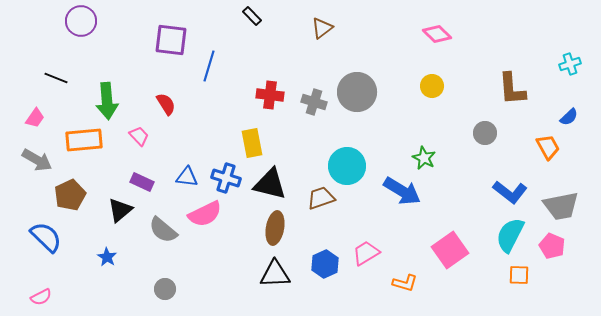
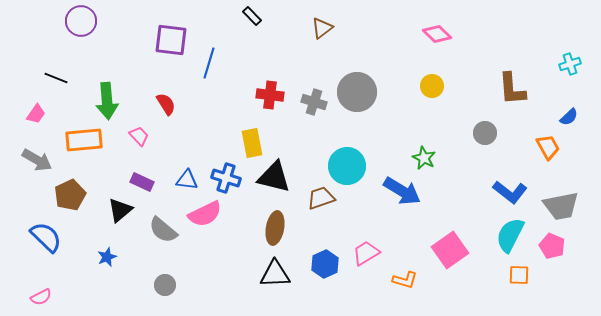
blue line at (209, 66): moved 3 px up
pink trapezoid at (35, 118): moved 1 px right, 4 px up
blue triangle at (187, 177): moved 3 px down
black triangle at (270, 184): moved 4 px right, 7 px up
blue star at (107, 257): rotated 18 degrees clockwise
orange L-shape at (405, 283): moved 3 px up
gray circle at (165, 289): moved 4 px up
